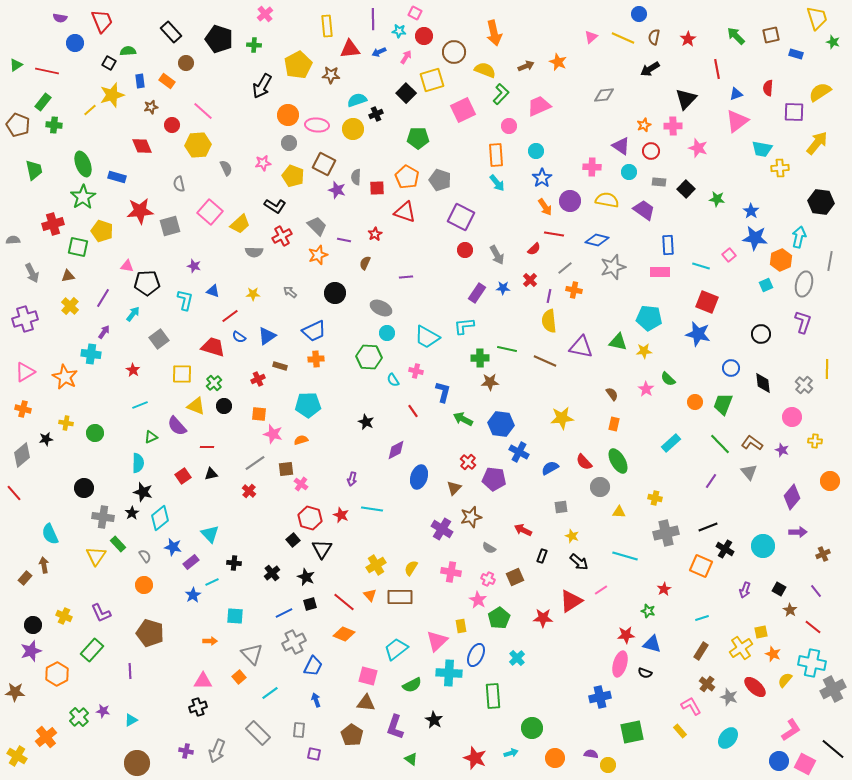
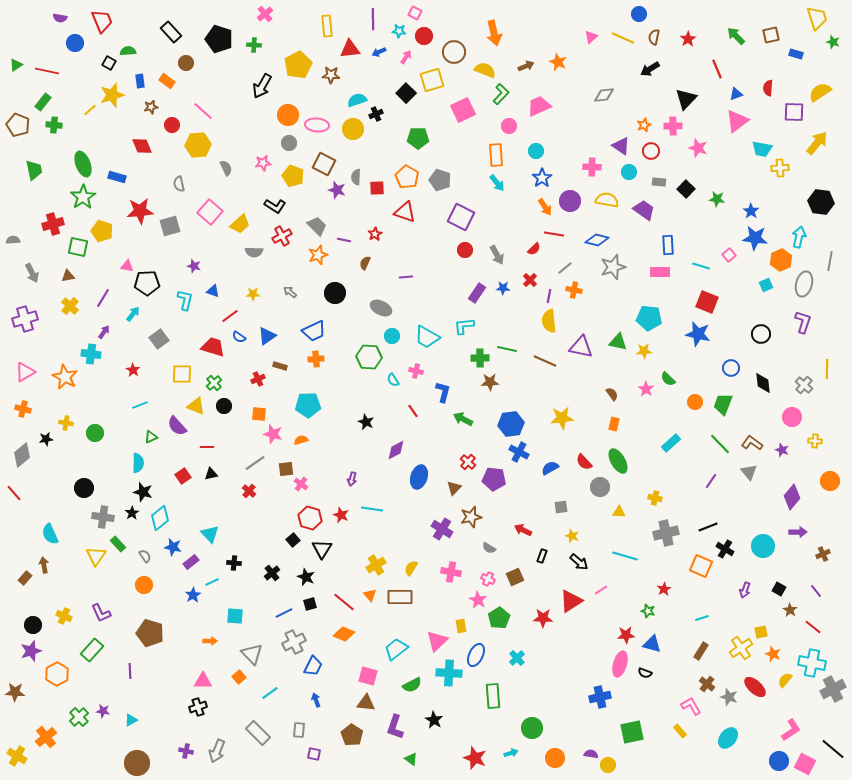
red line at (717, 69): rotated 12 degrees counterclockwise
cyan circle at (387, 333): moved 5 px right, 3 px down
blue hexagon at (501, 424): moved 10 px right; rotated 15 degrees counterclockwise
